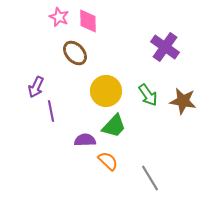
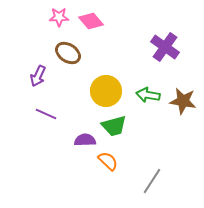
pink star: rotated 24 degrees counterclockwise
pink diamond: moved 3 px right; rotated 40 degrees counterclockwise
brown ellipse: moved 7 px left; rotated 15 degrees counterclockwise
purple arrow: moved 2 px right, 11 px up
green arrow: rotated 135 degrees clockwise
purple line: moved 5 px left, 3 px down; rotated 55 degrees counterclockwise
green trapezoid: rotated 32 degrees clockwise
gray line: moved 2 px right, 3 px down; rotated 64 degrees clockwise
